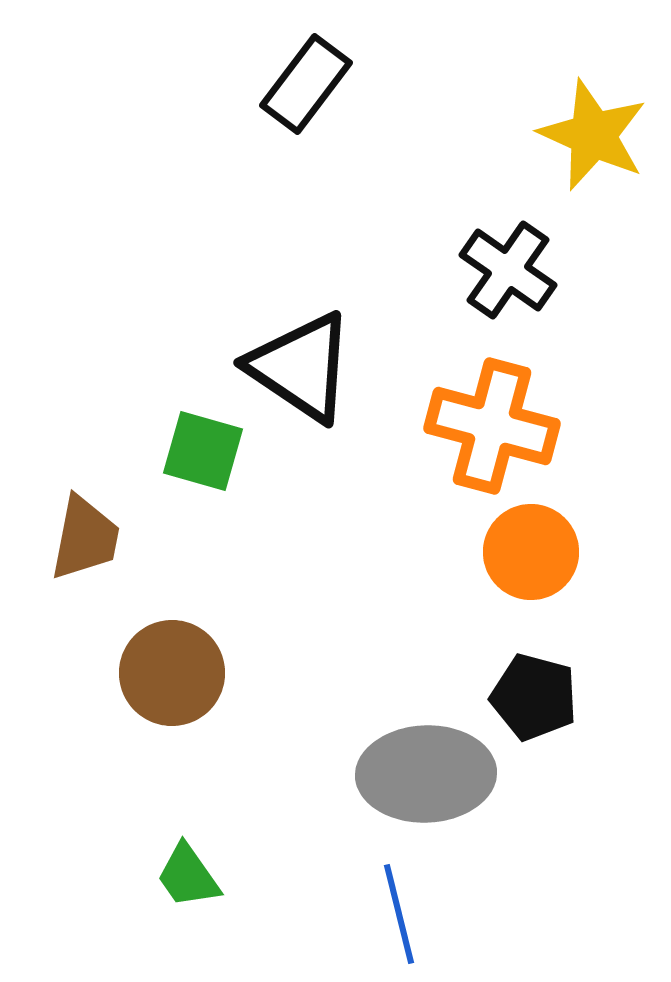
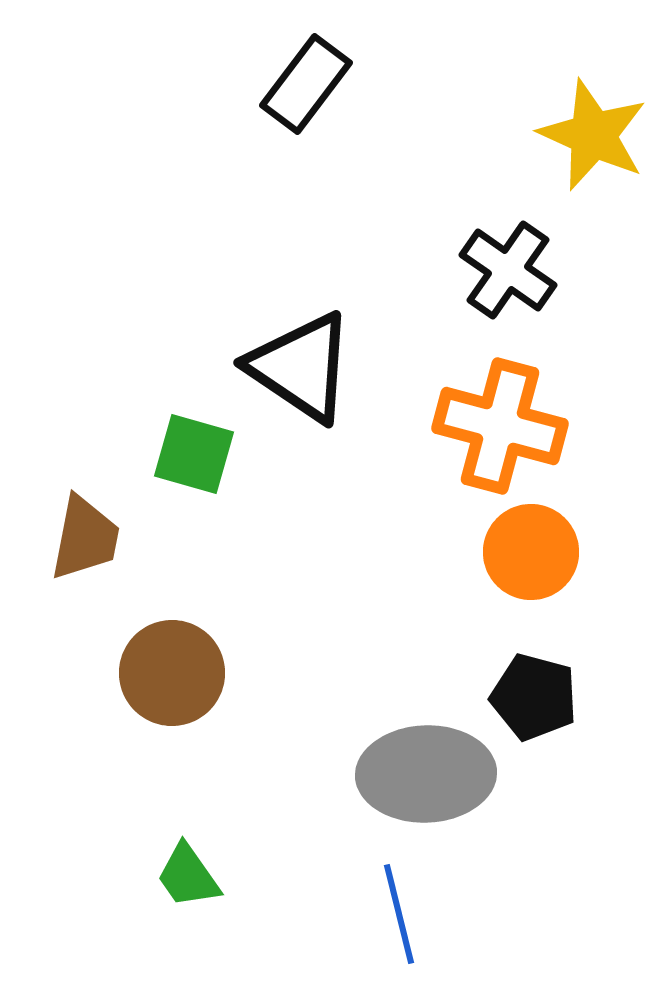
orange cross: moved 8 px right
green square: moved 9 px left, 3 px down
